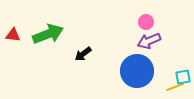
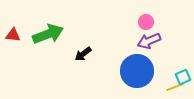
cyan square: rotated 14 degrees counterclockwise
